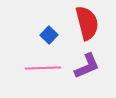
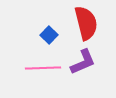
red semicircle: moved 1 px left
purple L-shape: moved 4 px left, 4 px up
